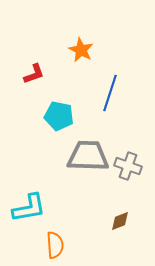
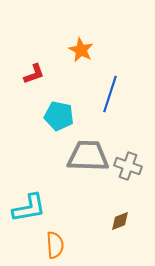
blue line: moved 1 px down
